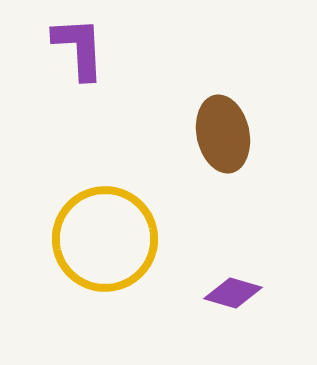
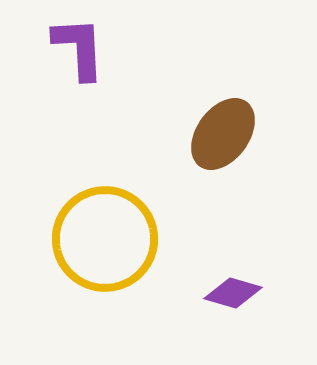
brown ellipse: rotated 48 degrees clockwise
